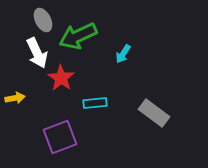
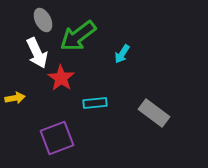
green arrow: rotated 12 degrees counterclockwise
cyan arrow: moved 1 px left
purple square: moved 3 px left, 1 px down
